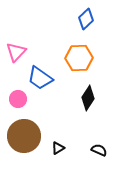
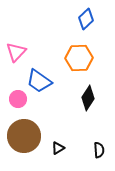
blue trapezoid: moved 1 px left, 3 px down
black semicircle: rotated 63 degrees clockwise
